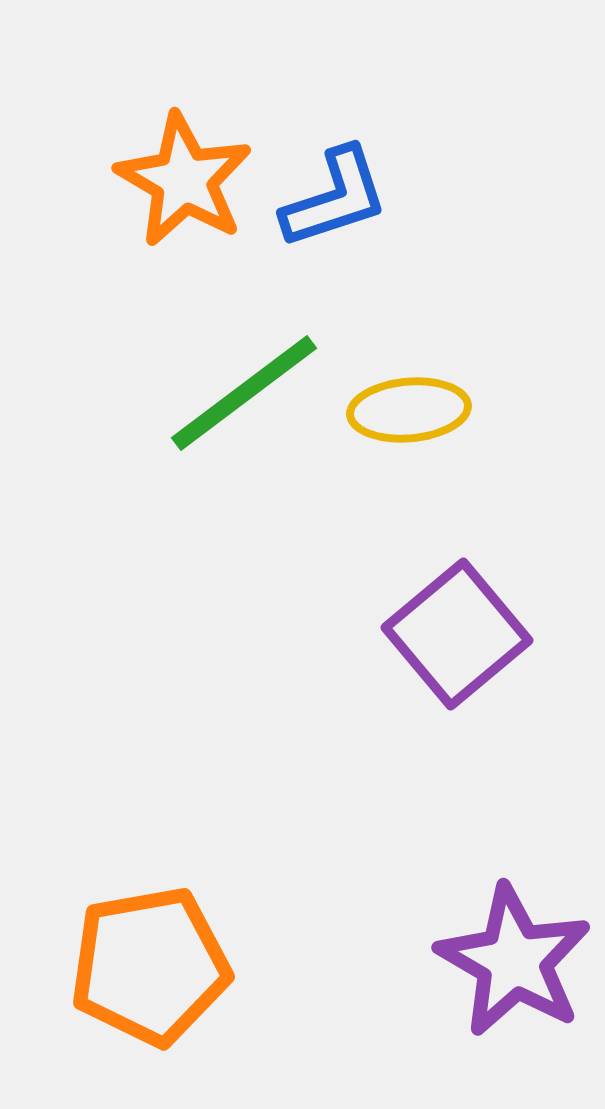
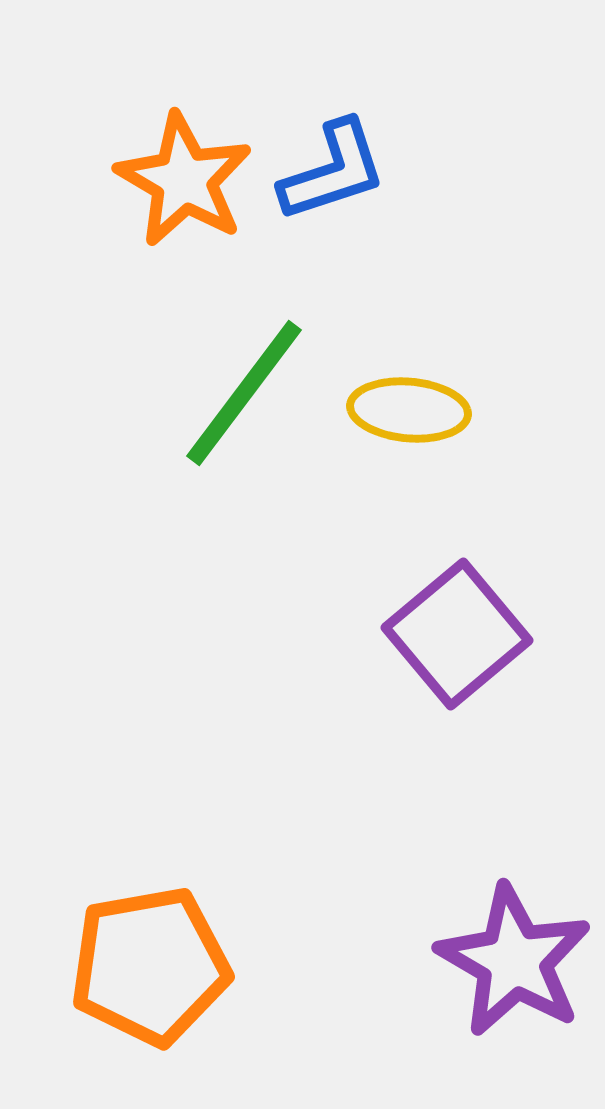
blue L-shape: moved 2 px left, 27 px up
green line: rotated 16 degrees counterclockwise
yellow ellipse: rotated 10 degrees clockwise
